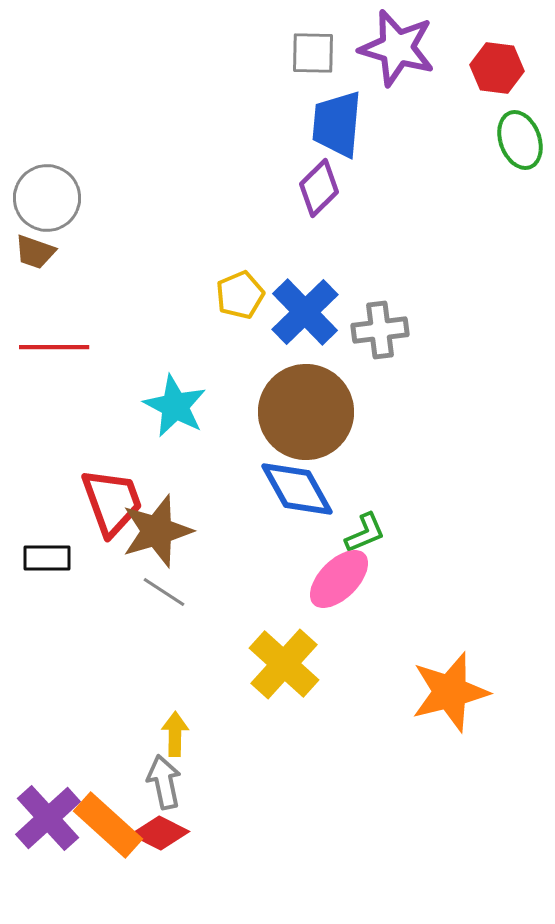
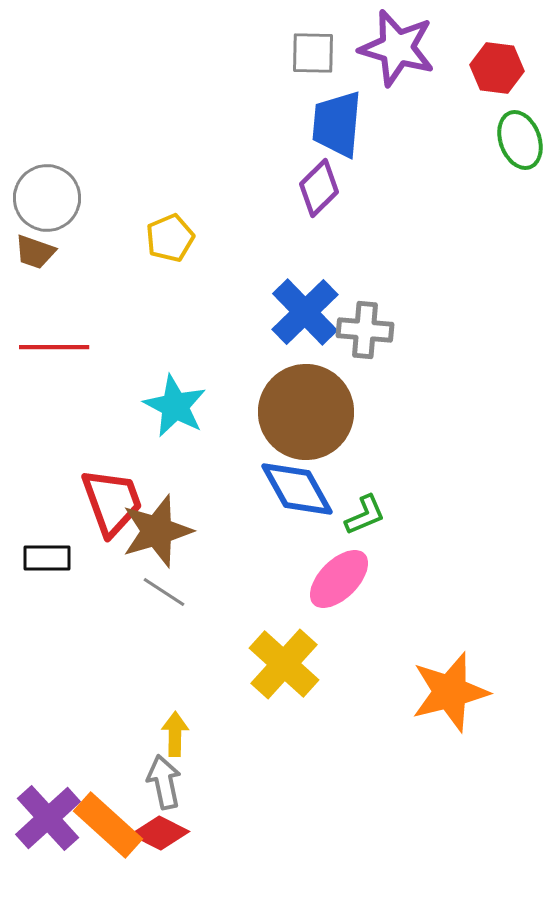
yellow pentagon: moved 70 px left, 57 px up
gray cross: moved 15 px left; rotated 12 degrees clockwise
green L-shape: moved 18 px up
